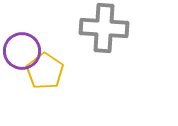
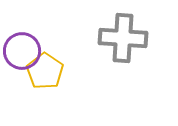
gray cross: moved 19 px right, 10 px down
